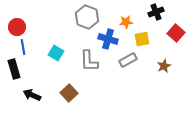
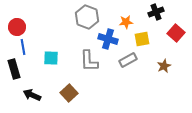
cyan square: moved 5 px left, 5 px down; rotated 28 degrees counterclockwise
